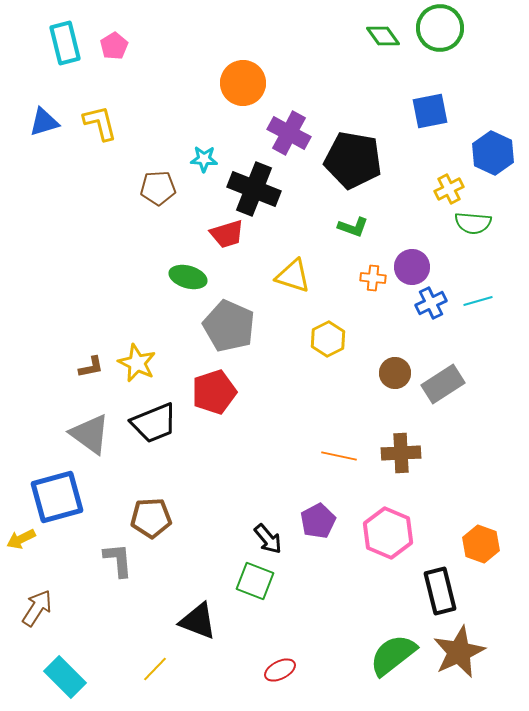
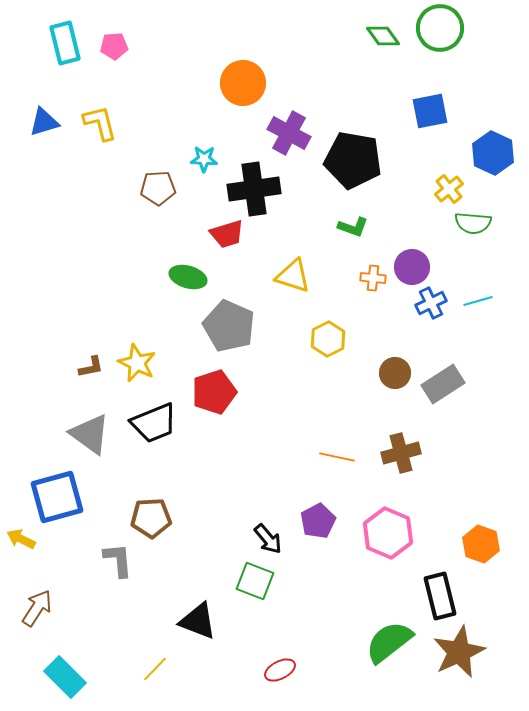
pink pentagon at (114, 46): rotated 28 degrees clockwise
black cross at (254, 189): rotated 30 degrees counterclockwise
yellow cross at (449, 189): rotated 12 degrees counterclockwise
brown cross at (401, 453): rotated 12 degrees counterclockwise
orange line at (339, 456): moved 2 px left, 1 px down
yellow arrow at (21, 539): rotated 52 degrees clockwise
black rectangle at (440, 591): moved 5 px down
green semicircle at (393, 655): moved 4 px left, 13 px up
